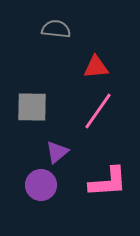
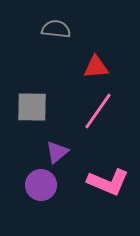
pink L-shape: rotated 27 degrees clockwise
